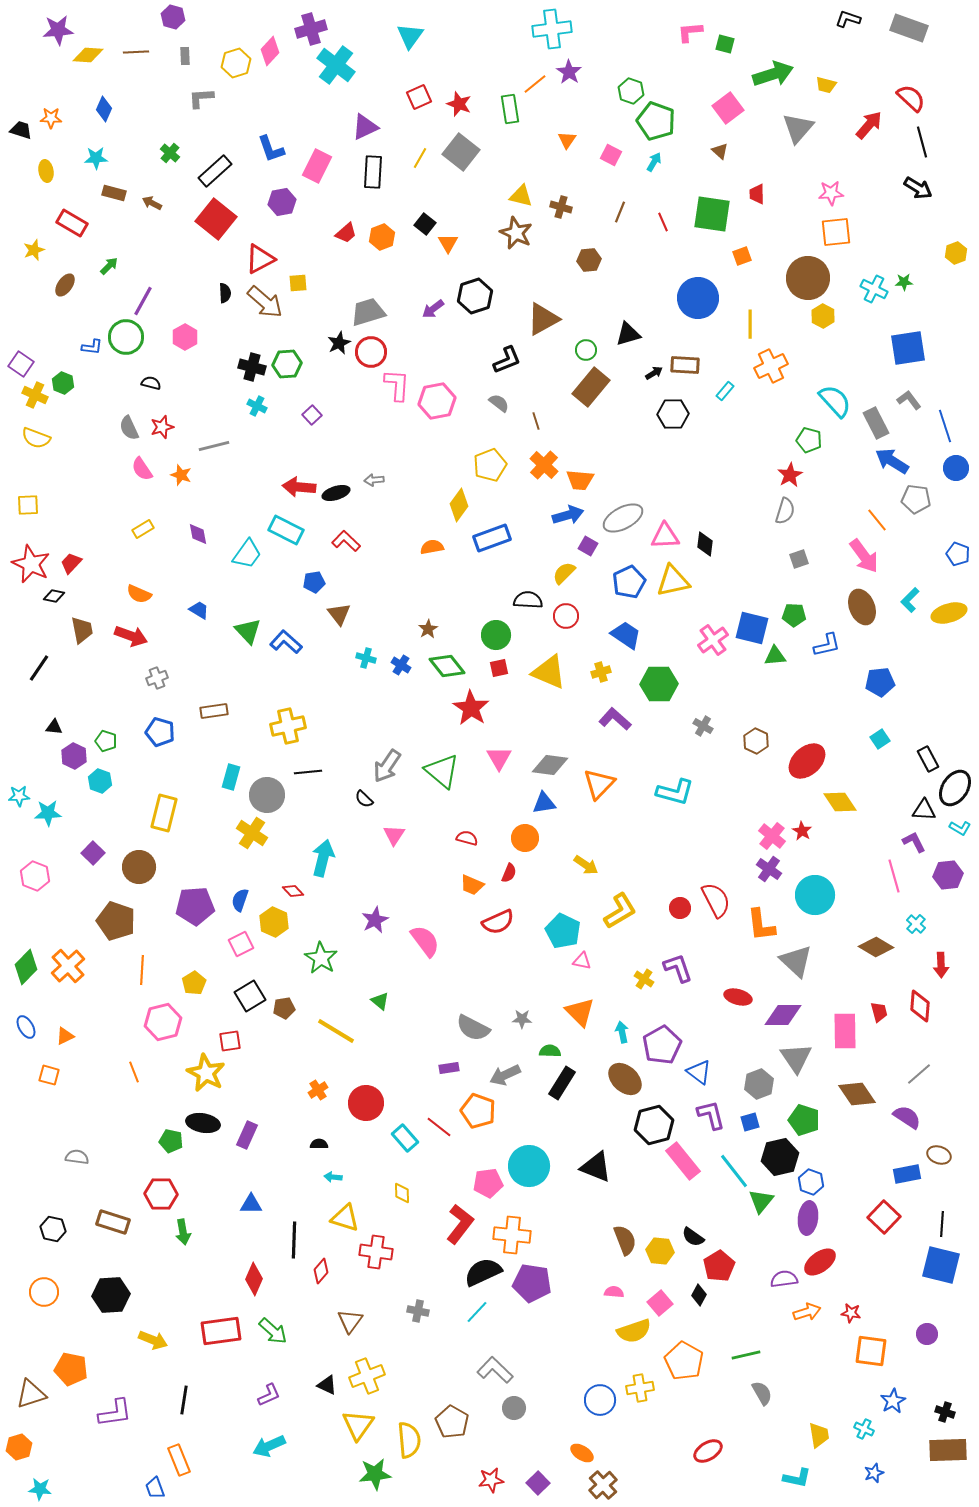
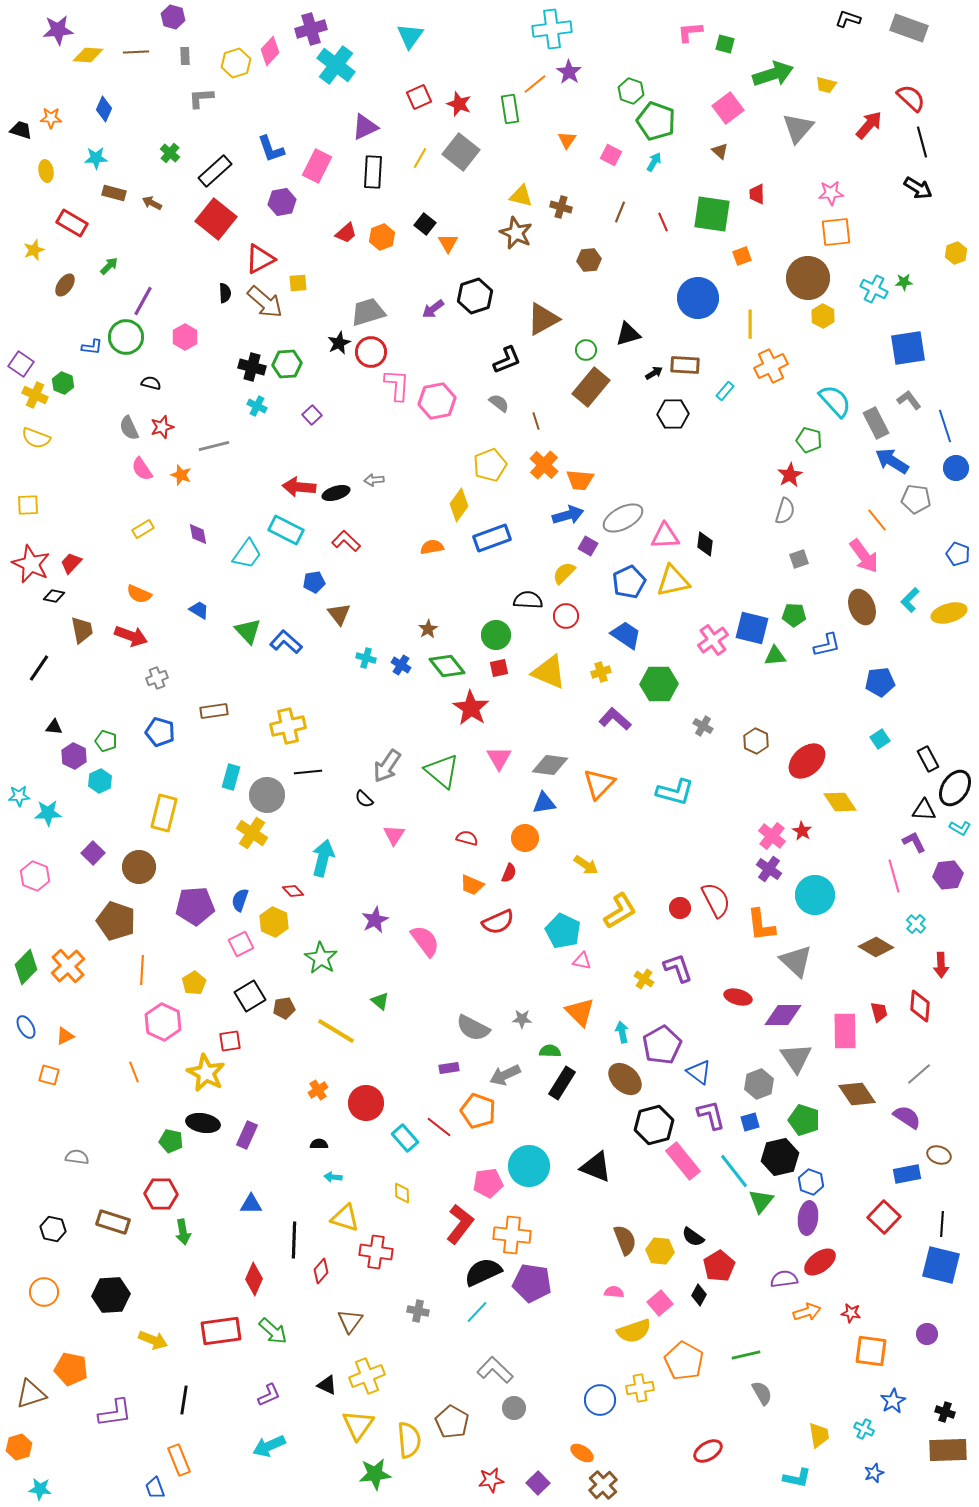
cyan hexagon at (100, 781): rotated 15 degrees clockwise
pink hexagon at (163, 1022): rotated 21 degrees counterclockwise
